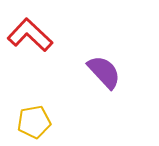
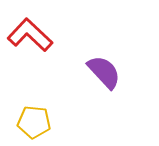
yellow pentagon: rotated 16 degrees clockwise
